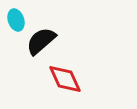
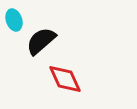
cyan ellipse: moved 2 px left
